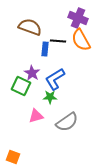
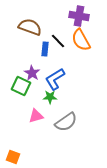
purple cross: moved 1 px right, 2 px up; rotated 12 degrees counterclockwise
black line: rotated 42 degrees clockwise
gray semicircle: moved 1 px left
